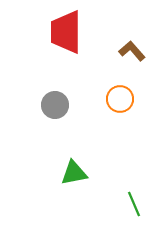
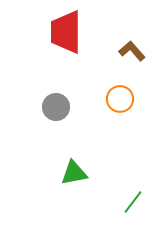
gray circle: moved 1 px right, 2 px down
green line: moved 1 px left, 2 px up; rotated 60 degrees clockwise
